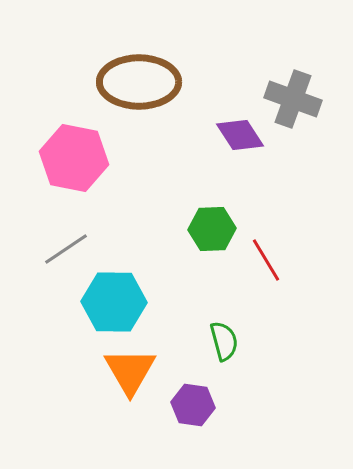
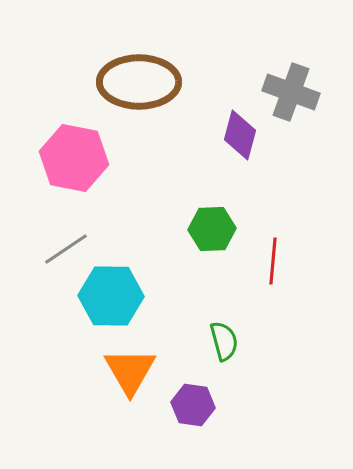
gray cross: moved 2 px left, 7 px up
purple diamond: rotated 48 degrees clockwise
red line: moved 7 px right, 1 px down; rotated 36 degrees clockwise
cyan hexagon: moved 3 px left, 6 px up
